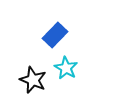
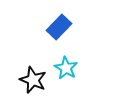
blue rectangle: moved 4 px right, 8 px up
